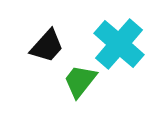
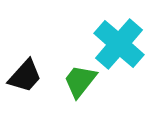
black trapezoid: moved 22 px left, 30 px down
